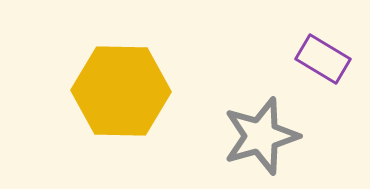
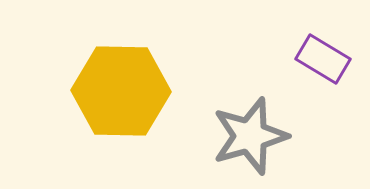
gray star: moved 11 px left
